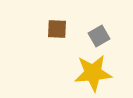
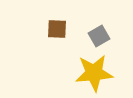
yellow star: moved 1 px right
